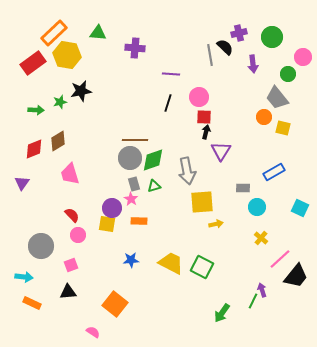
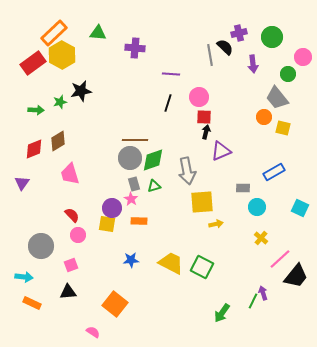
yellow hexagon at (67, 55): moved 5 px left; rotated 20 degrees clockwise
purple triangle at (221, 151): rotated 35 degrees clockwise
purple arrow at (262, 290): moved 1 px right, 3 px down
